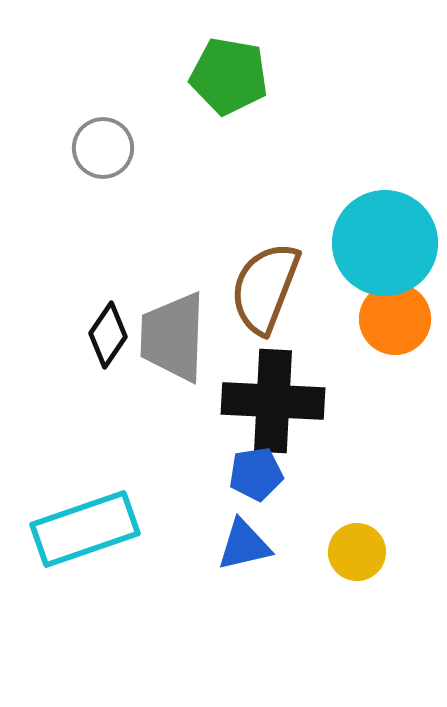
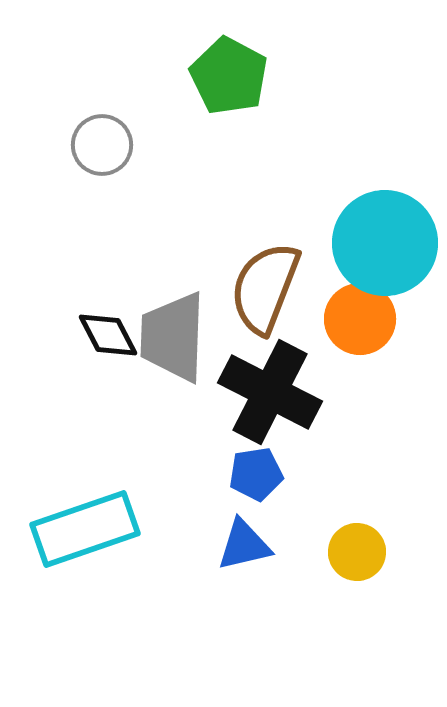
green pentagon: rotated 18 degrees clockwise
gray circle: moved 1 px left, 3 px up
orange circle: moved 35 px left
black diamond: rotated 62 degrees counterclockwise
black cross: moved 3 px left, 9 px up; rotated 24 degrees clockwise
